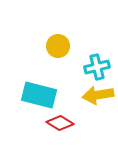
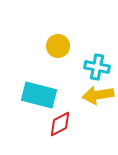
cyan cross: rotated 25 degrees clockwise
red diamond: moved 1 px down; rotated 60 degrees counterclockwise
